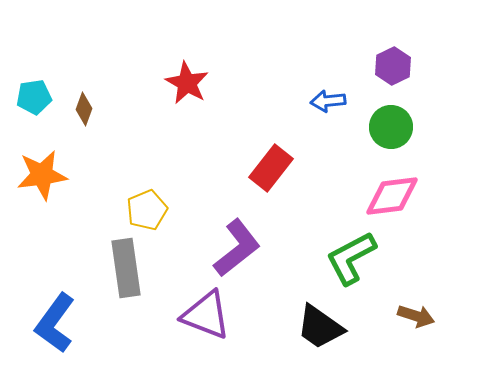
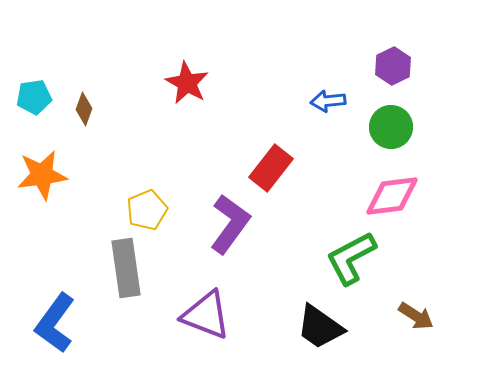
purple L-shape: moved 7 px left, 24 px up; rotated 16 degrees counterclockwise
brown arrow: rotated 15 degrees clockwise
